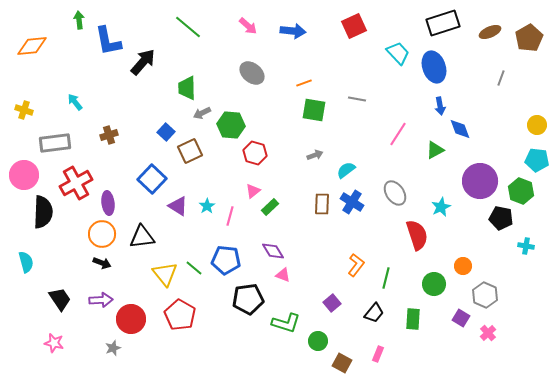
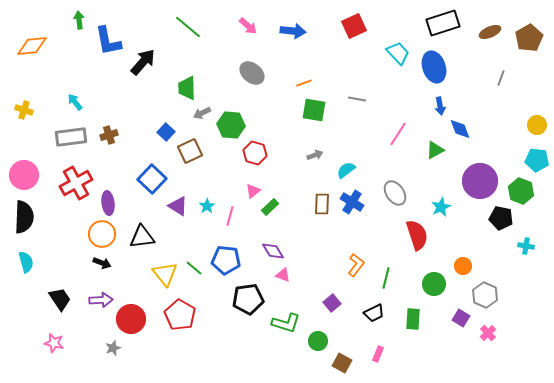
gray rectangle at (55, 143): moved 16 px right, 6 px up
black semicircle at (43, 212): moved 19 px left, 5 px down
black trapezoid at (374, 313): rotated 25 degrees clockwise
